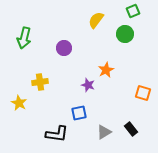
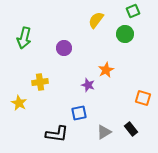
orange square: moved 5 px down
